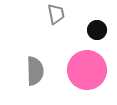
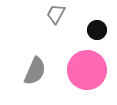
gray trapezoid: rotated 140 degrees counterclockwise
gray semicircle: rotated 24 degrees clockwise
